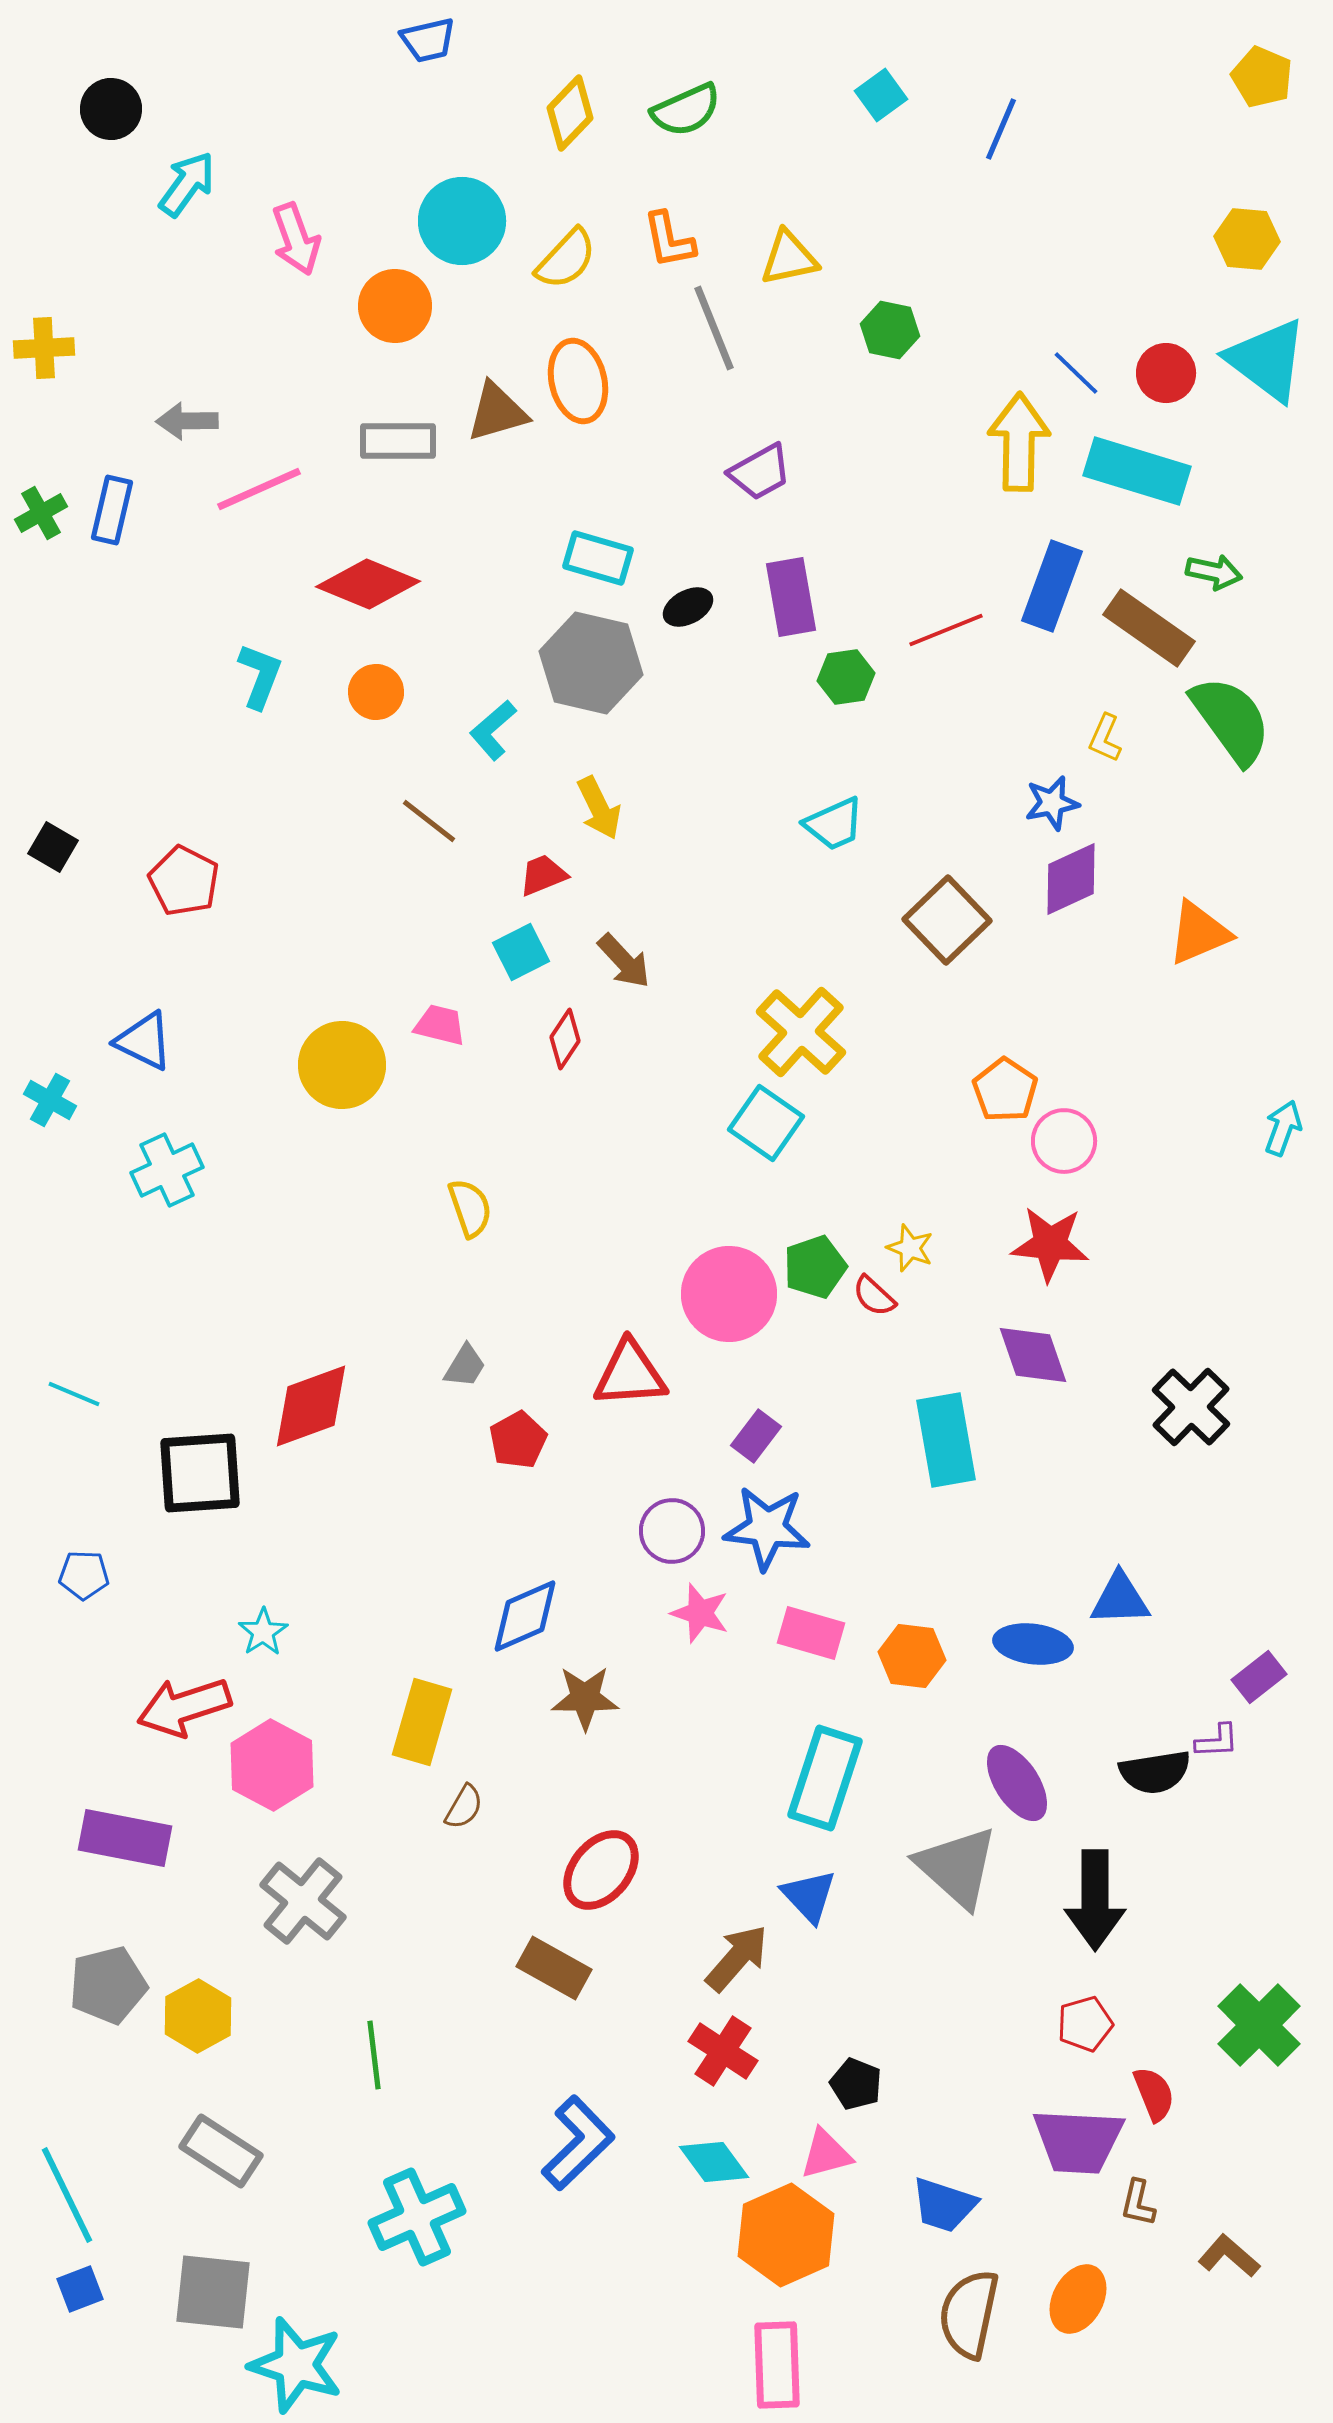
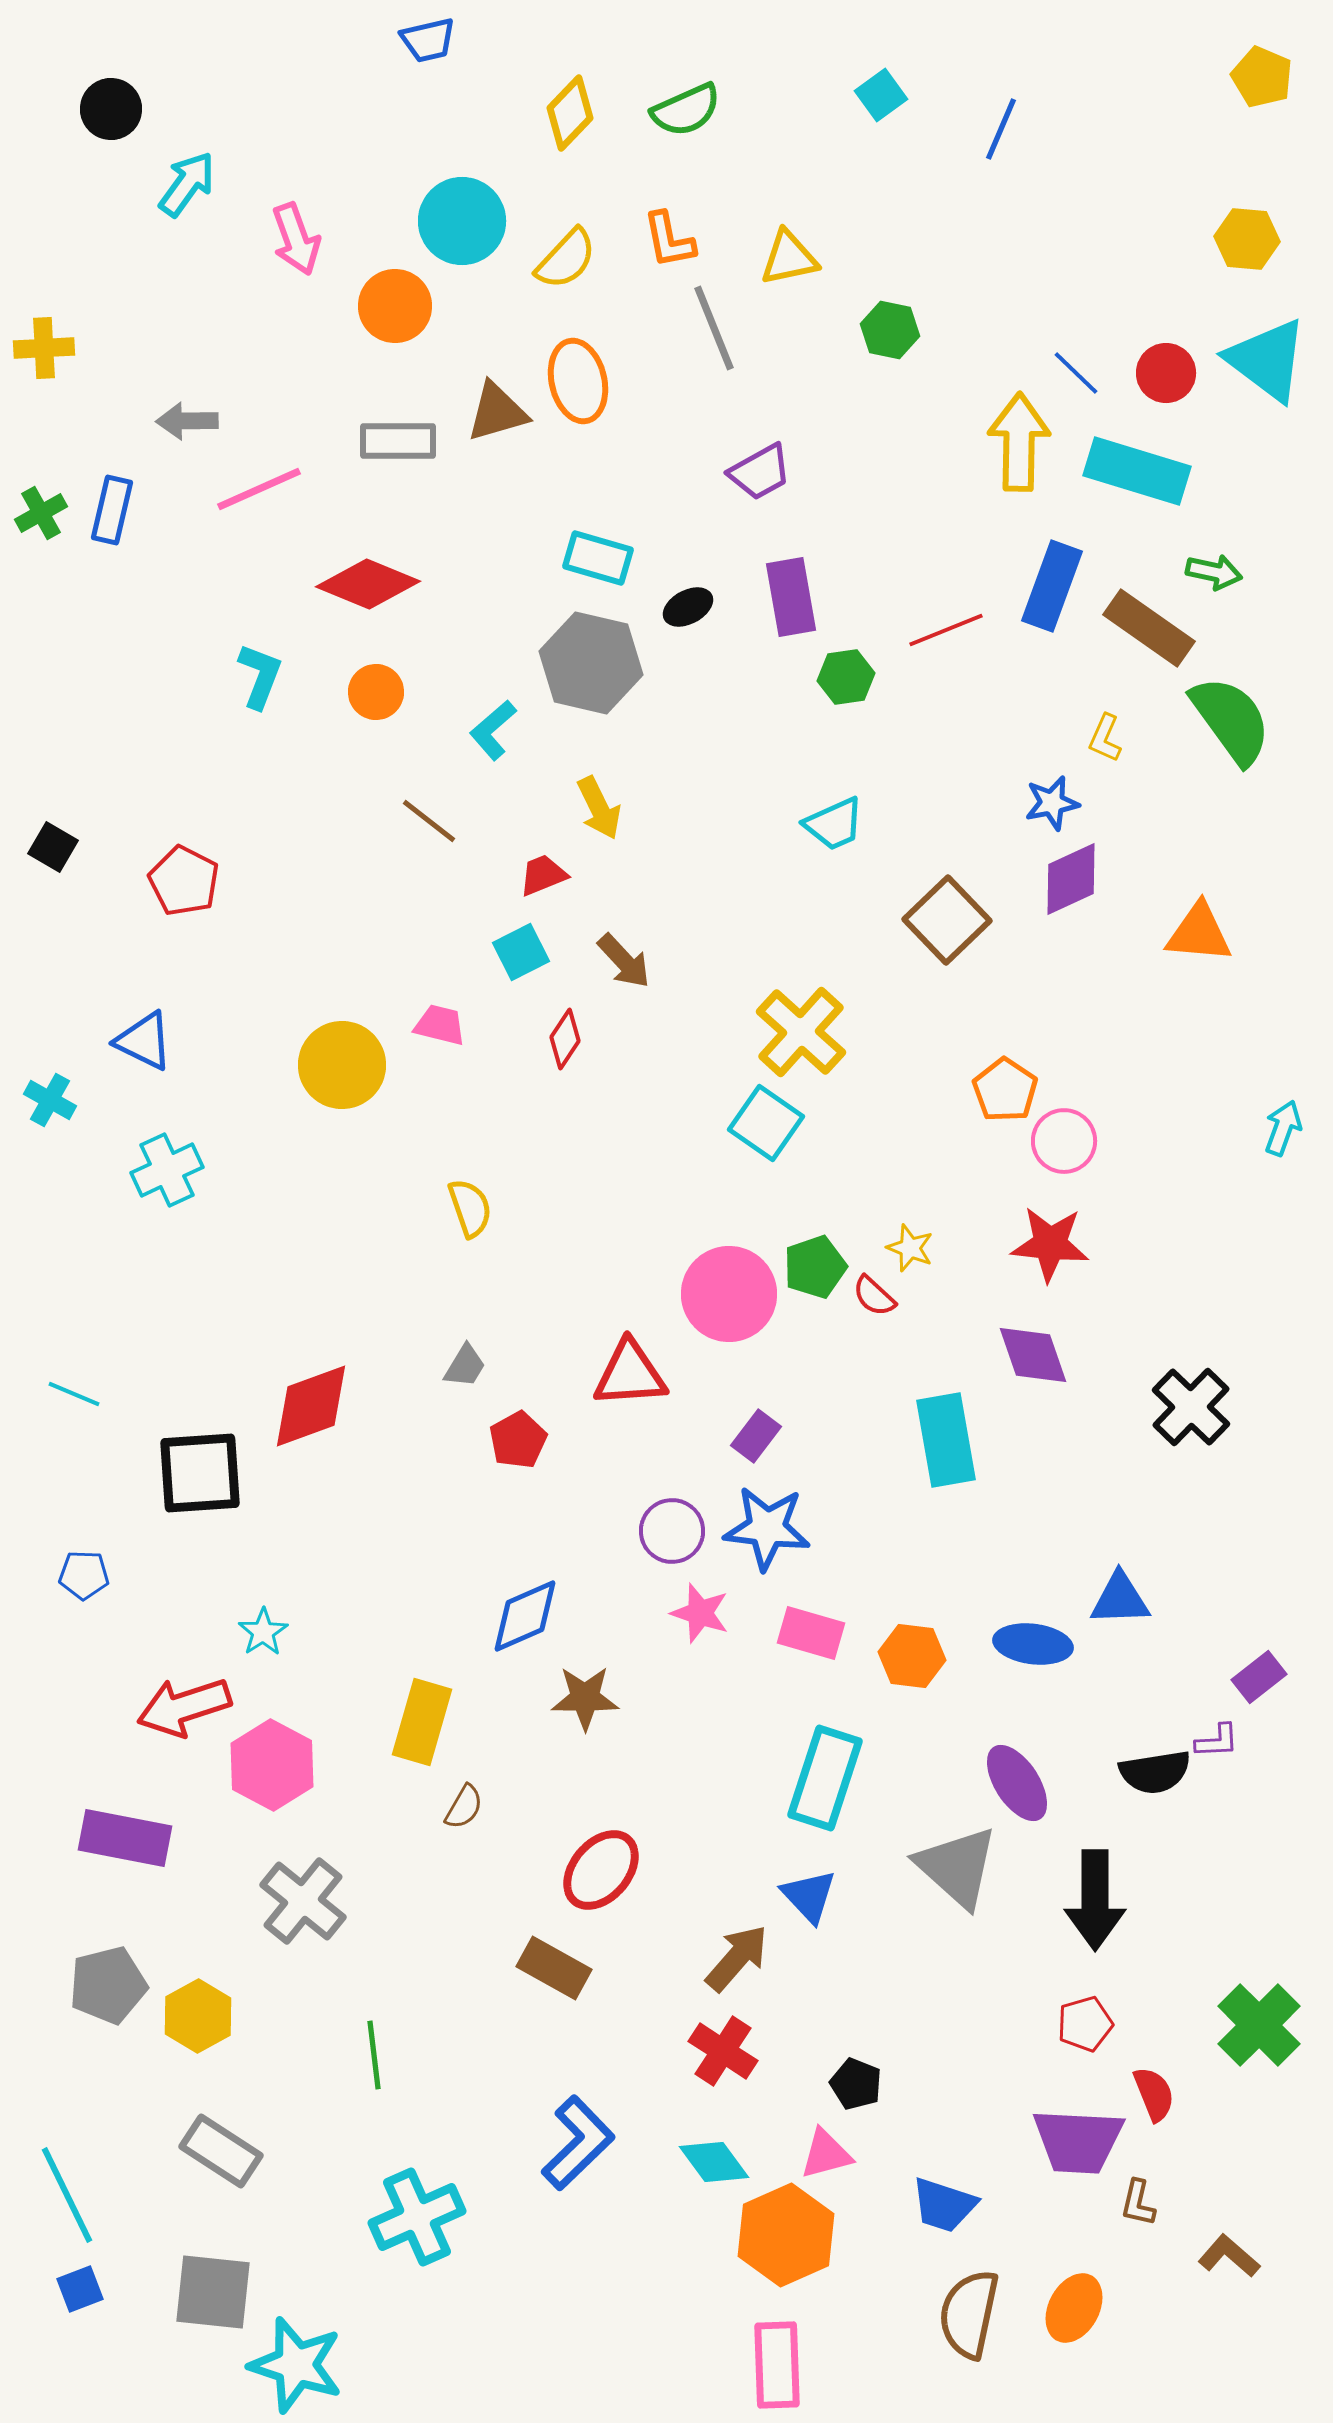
orange triangle at (1199, 933): rotated 28 degrees clockwise
orange ellipse at (1078, 2299): moved 4 px left, 9 px down
